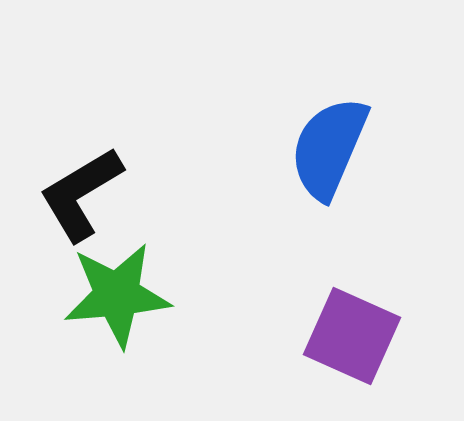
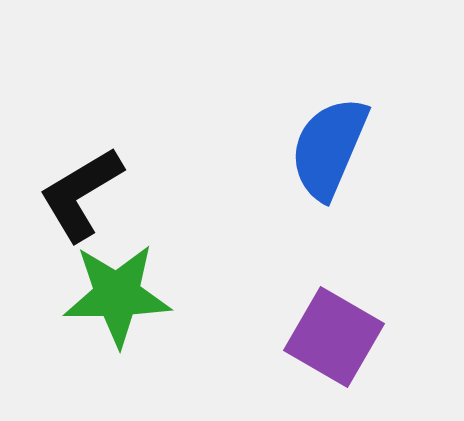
green star: rotated 4 degrees clockwise
purple square: moved 18 px left, 1 px down; rotated 6 degrees clockwise
